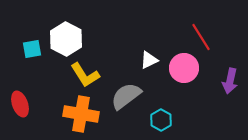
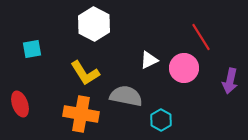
white hexagon: moved 28 px right, 15 px up
yellow L-shape: moved 2 px up
gray semicircle: rotated 48 degrees clockwise
